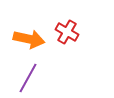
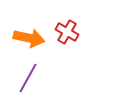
orange arrow: moved 1 px up
